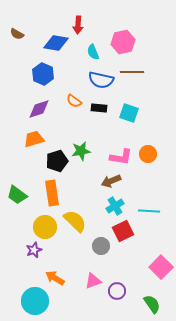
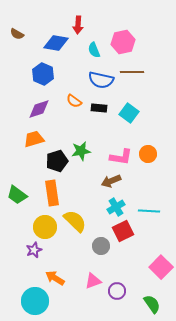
cyan semicircle: moved 1 px right, 2 px up
cyan square: rotated 18 degrees clockwise
cyan cross: moved 1 px right, 1 px down
